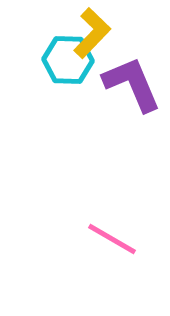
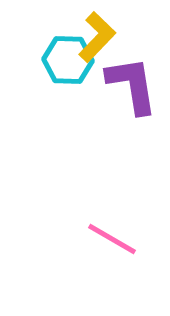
yellow L-shape: moved 5 px right, 4 px down
purple L-shape: moved 1 px down; rotated 14 degrees clockwise
